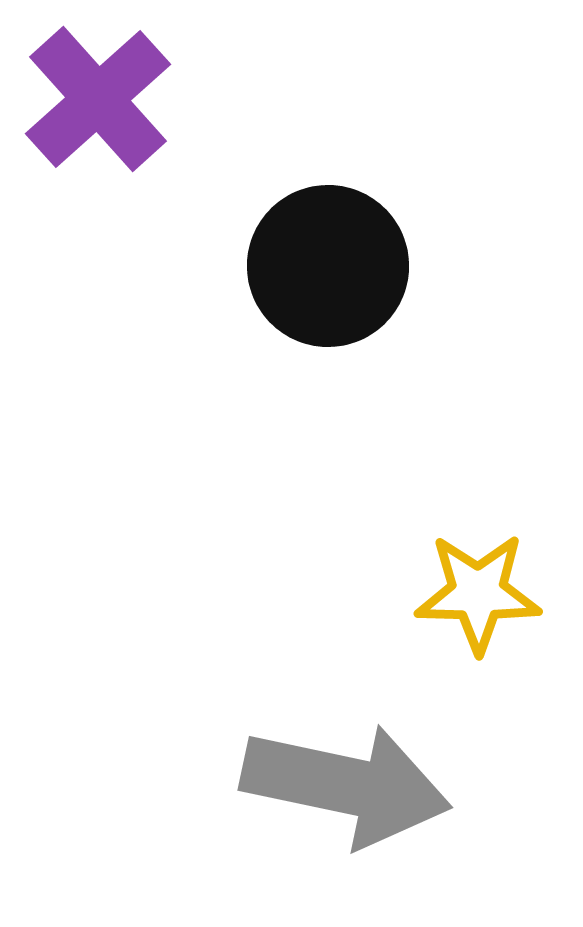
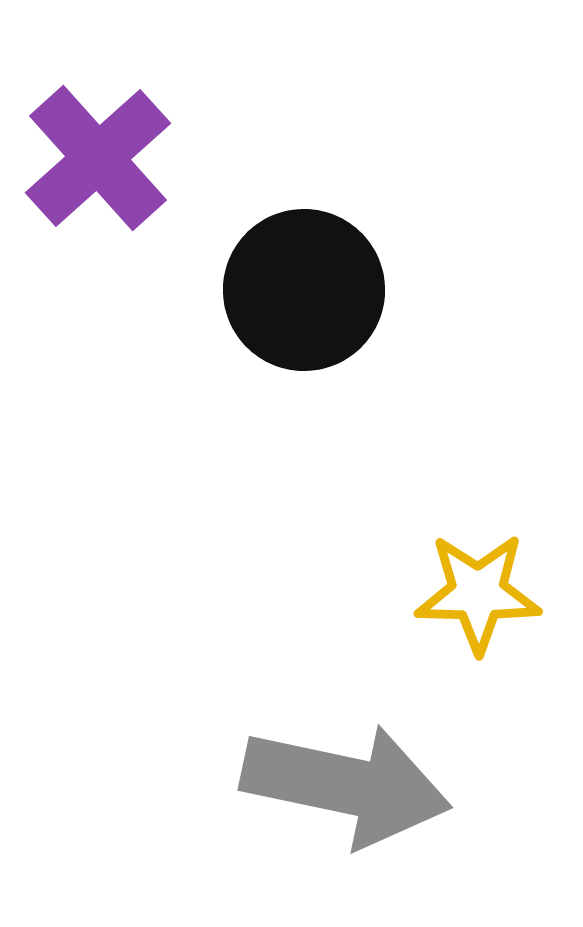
purple cross: moved 59 px down
black circle: moved 24 px left, 24 px down
